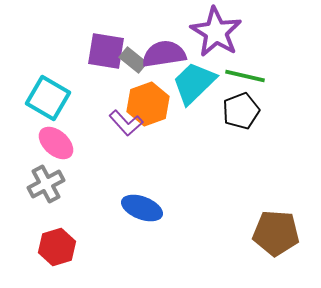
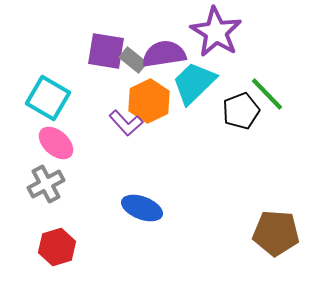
green line: moved 22 px right, 18 px down; rotated 33 degrees clockwise
orange hexagon: moved 1 px right, 3 px up; rotated 6 degrees counterclockwise
